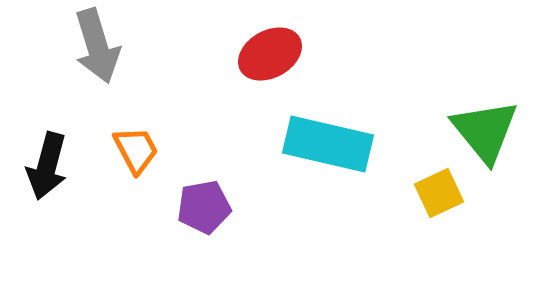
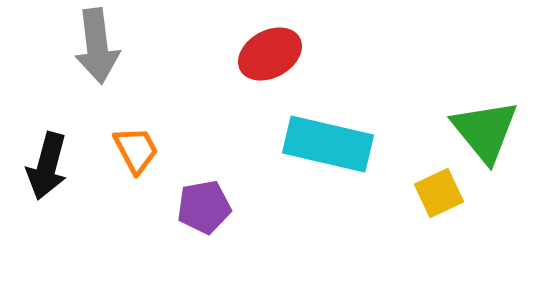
gray arrow: rotated 10 degrees clockwise
